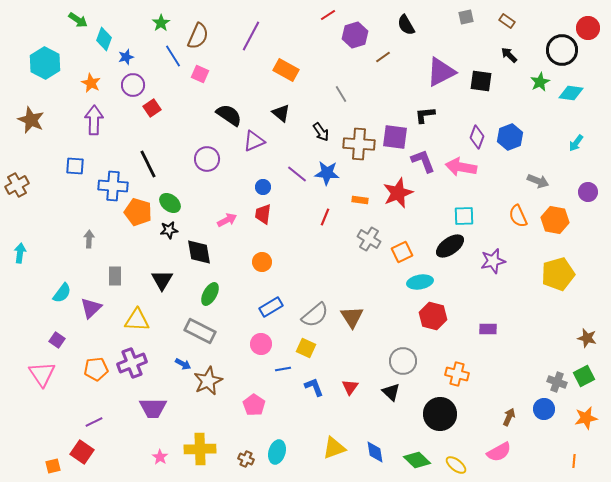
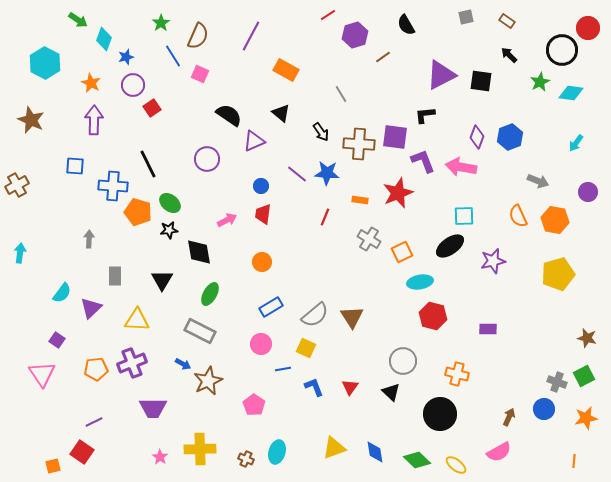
purple triangle at (441, 72): moved 3 px down
blue circle at (263, 187): moved 2 px left, 1 px up
